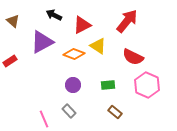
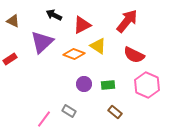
brown triangle: rotated 16 degrees counterclockwise
purple triangle: rotated 15 degrees counterclockwise
red semicircle: moved 1 px right, 2 px up
red rectangle: moved 2 px up
purple circle: moved 11 px right, 1 px up
gray rectangle: rotated 16 degrees counterclockwise
pink line: rotated 60 degrees clockwise
